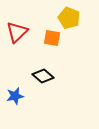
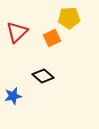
yellow pentagon: rotated 25 degrees counterclockwise
orange square: rotated 36 degrees counterclockwise
blue star: moved 2 px left
